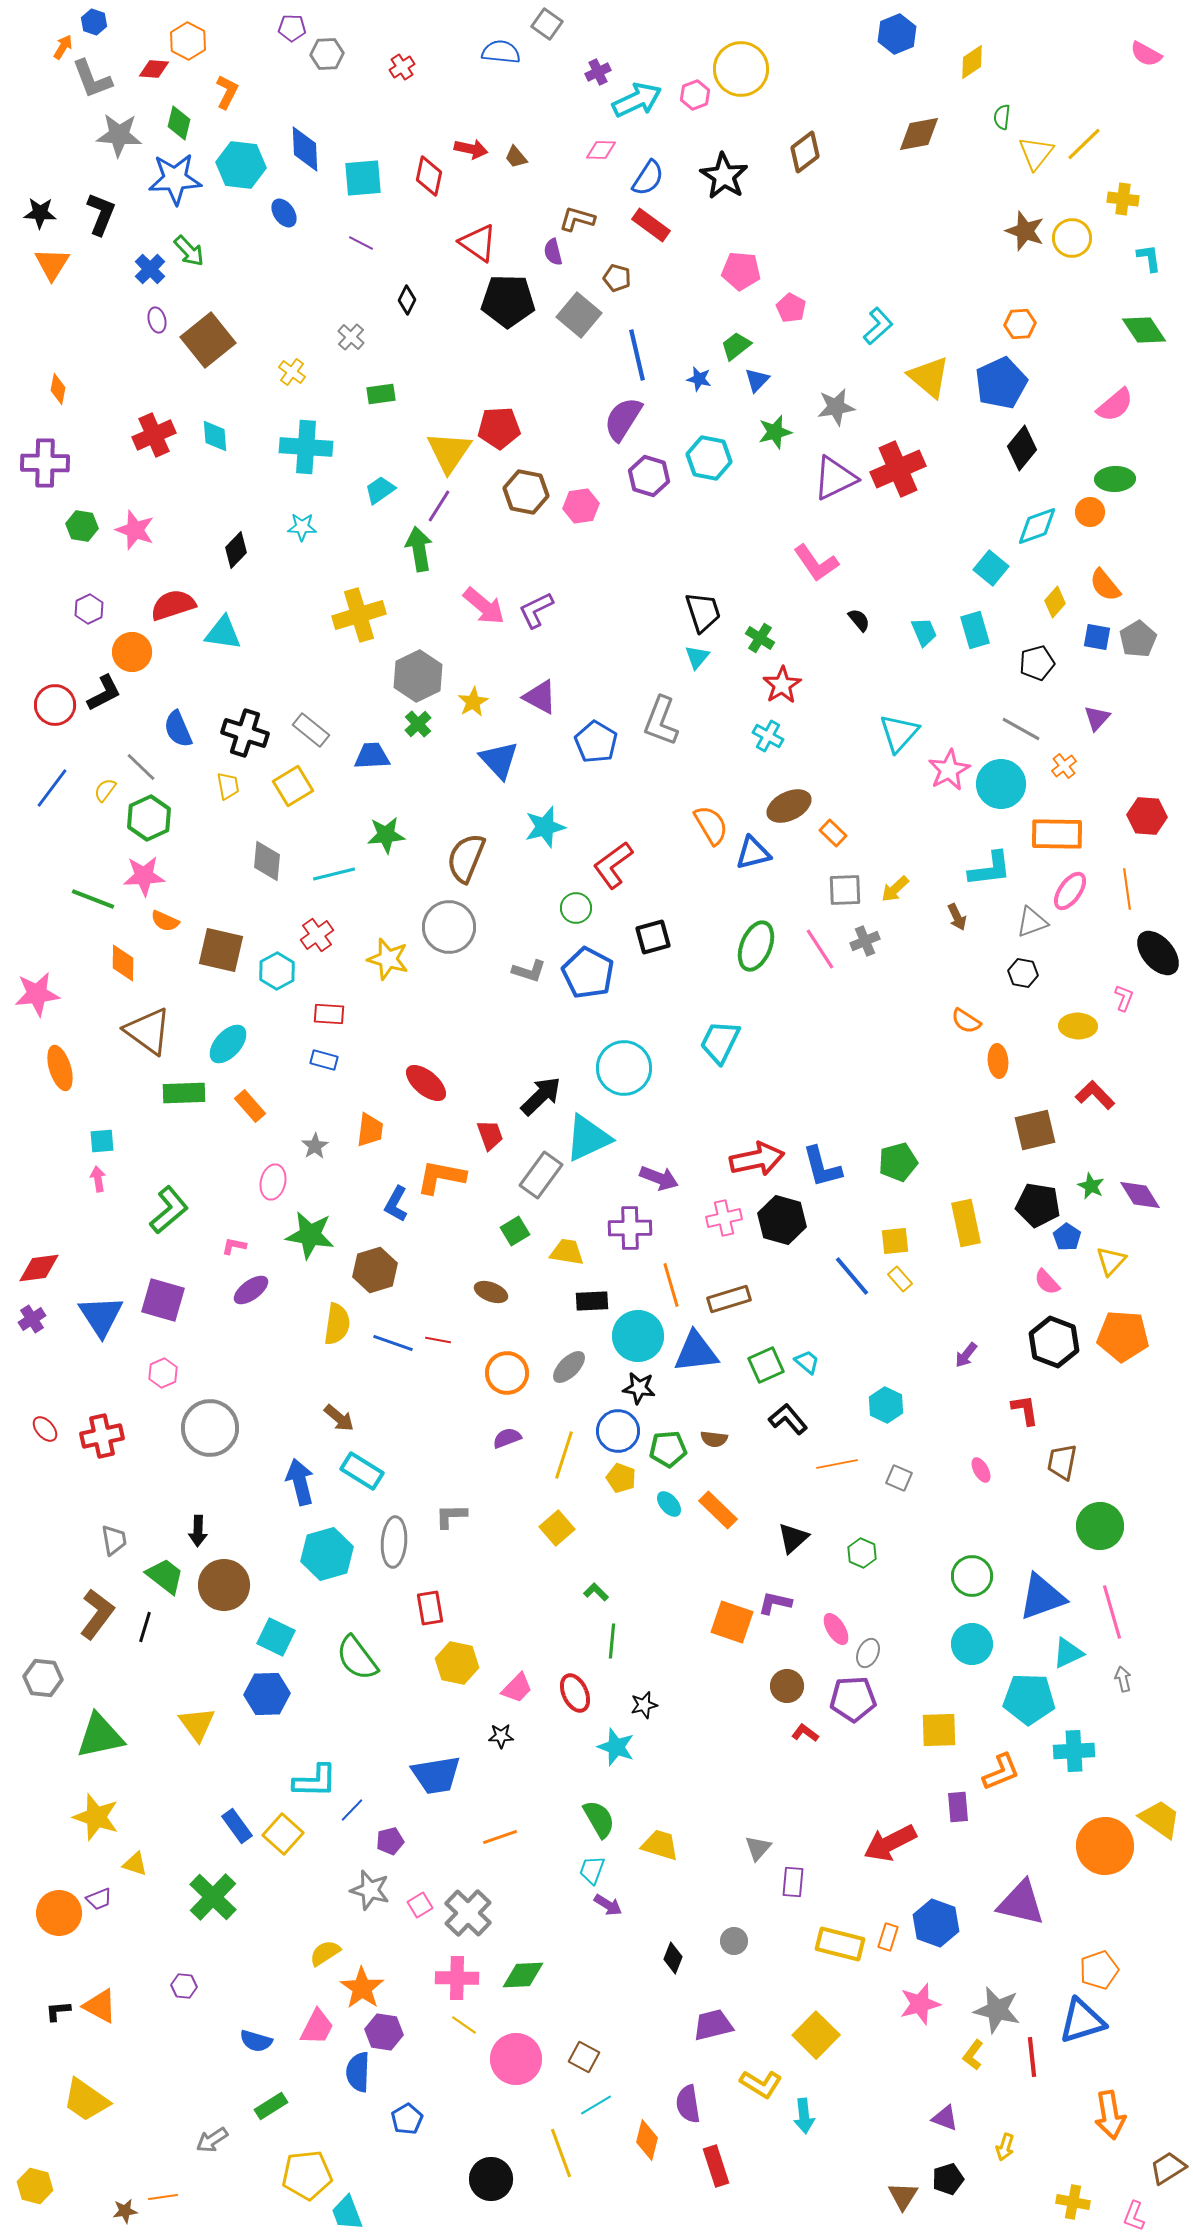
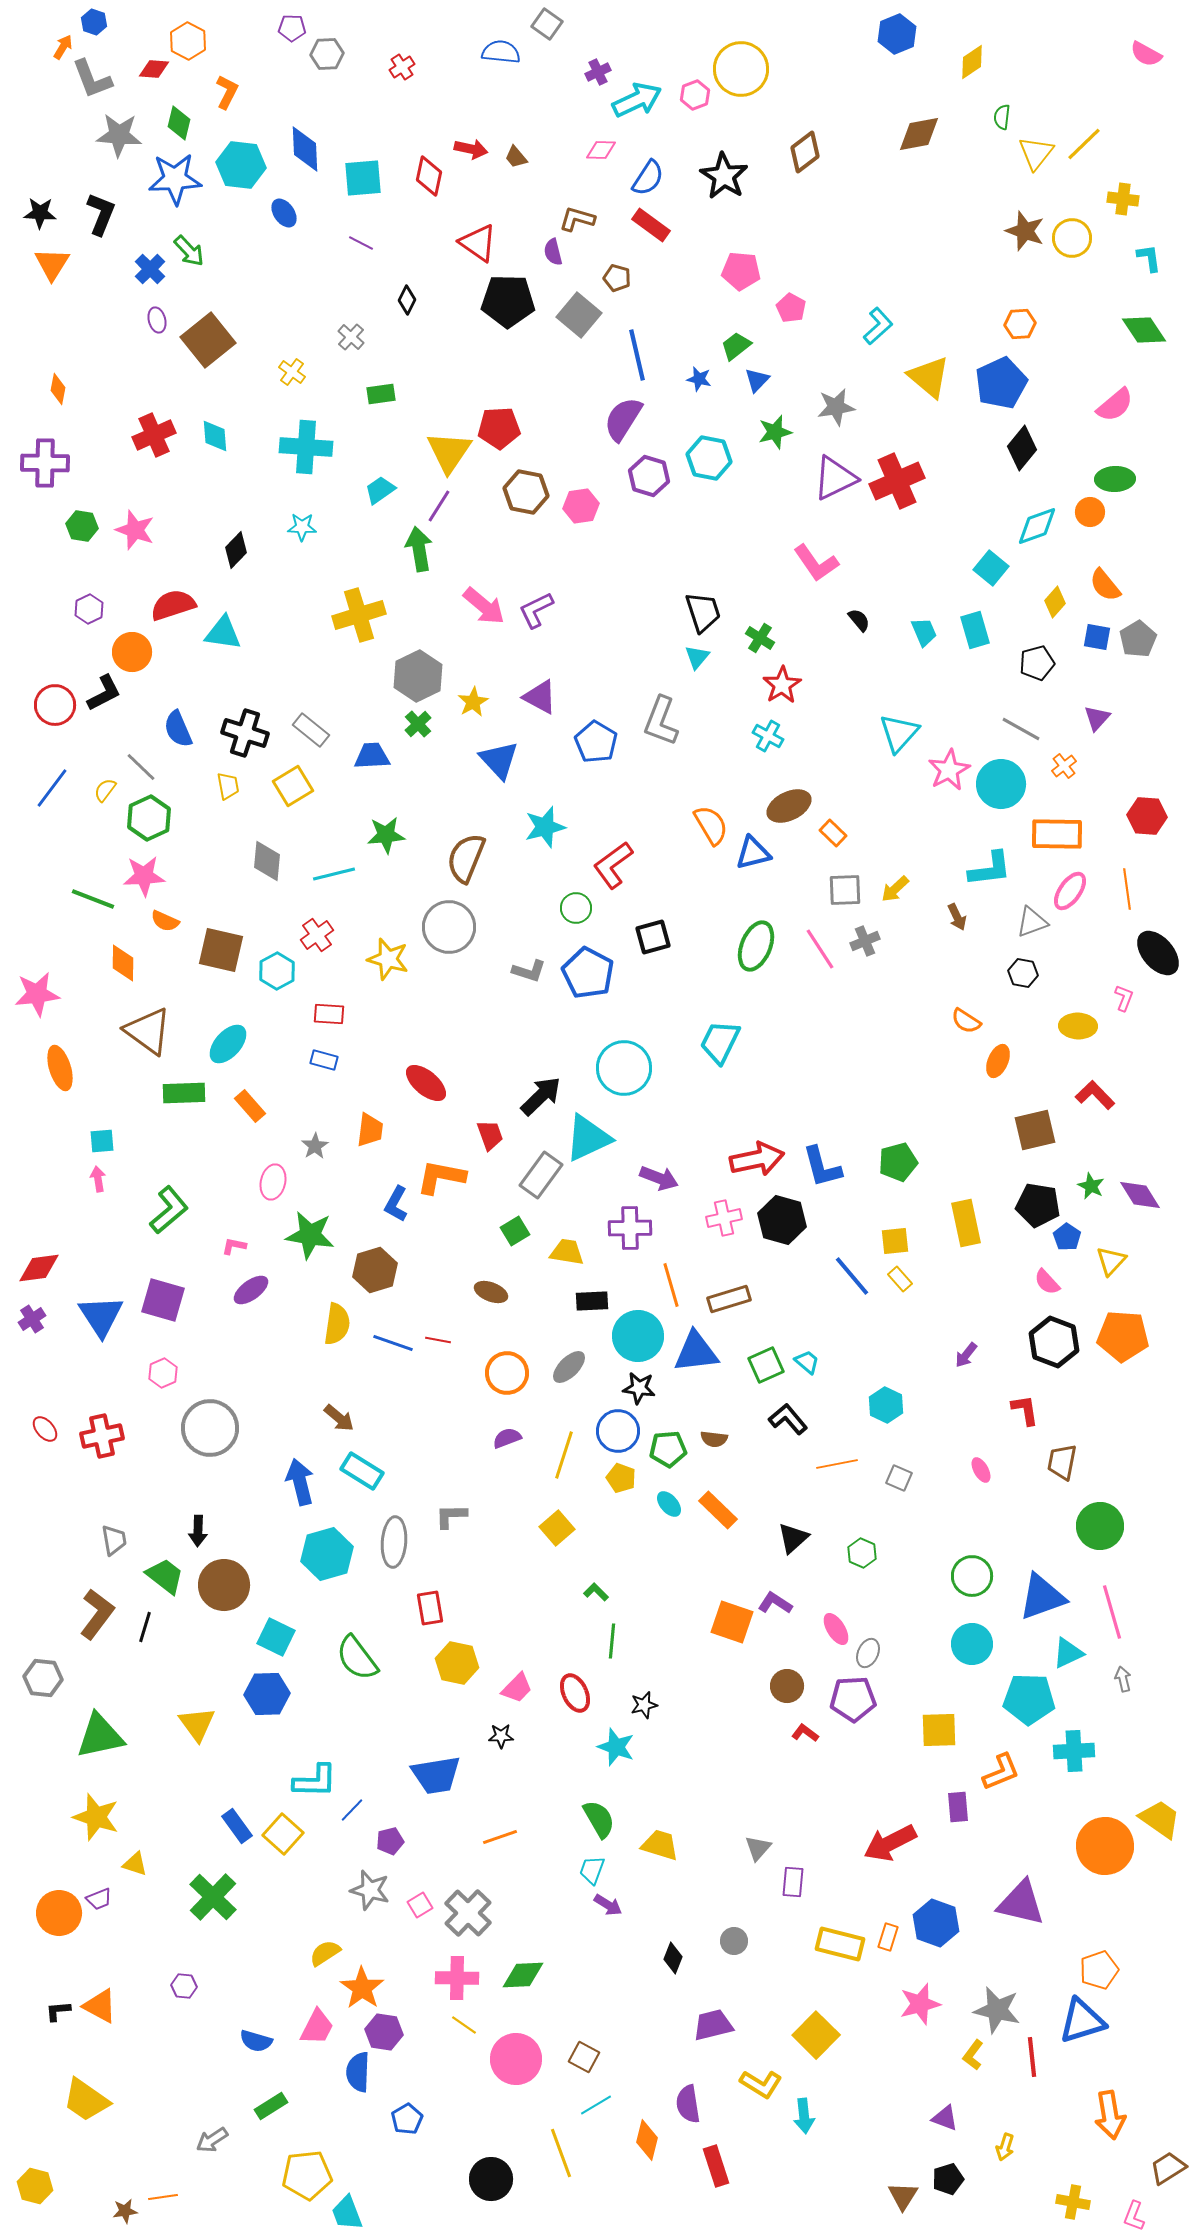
red cross at (898, 469): moved 1 px left, 12 px down
orange ellipse at (998, 1061): rotated 28 degrees clockwise
purple L-shape at (775, 1603): rotated 20 degrees clockwise
